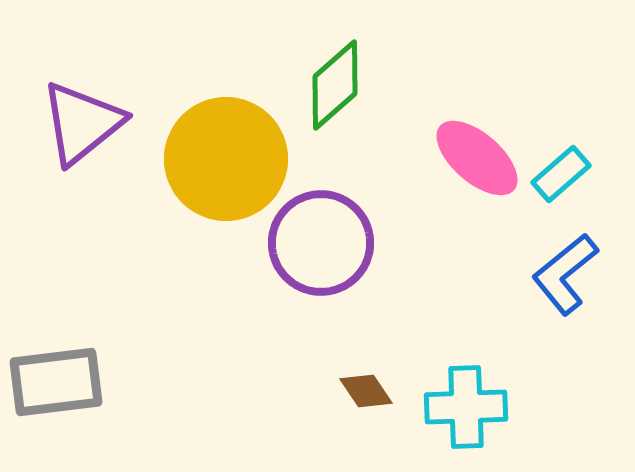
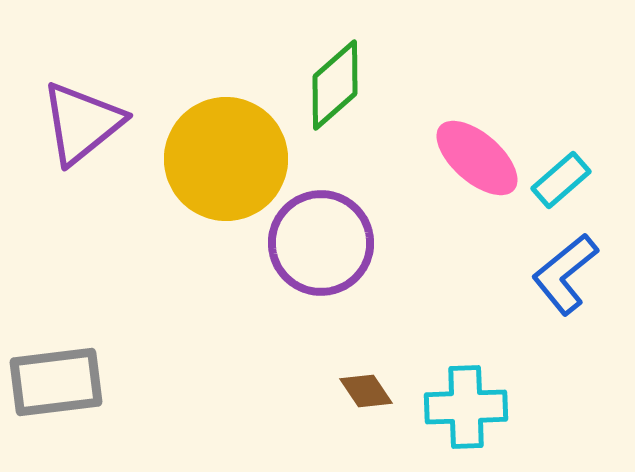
cyan rectangle: moved 6 px down
